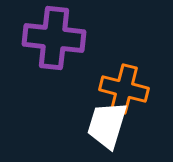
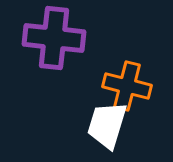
orange cross: moved 3 px right, 3 px up
